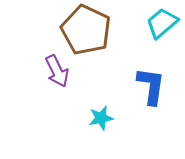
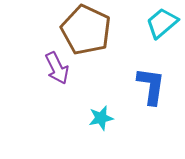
purple arrow: moved 3 px up
